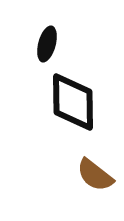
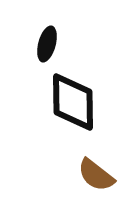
brown semicircle: moved 1 px right
